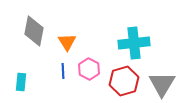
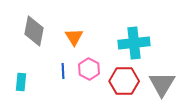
orange triangle: moved 7 px right, 5 px up
red hexagon: rotated 16 degrees clockwise
